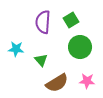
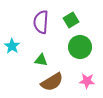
purple semicircle: moved 2 px left
cyan star: moved 4 px left, 3 px up; rotated 28 degrees clockwise
green triangle: rotated 40 degrees counterclockwise
brown semicircle: moved 5 px left, 1 px up
